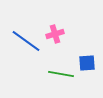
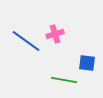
blue square: rotated 12 degrees clockwise
green line: moved 3 px right, 6 px down
